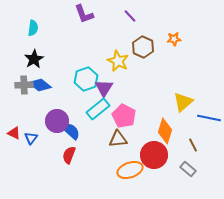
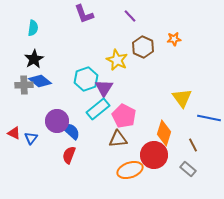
yellow star: moved 1 px left, 1 px up
blue diamond: moved 4 px up
yellow triangle: moved 1 px left, 4 px up; rotated 25 degrees counterclockwise
orange diamond: moved 1 px left, 2 px down
